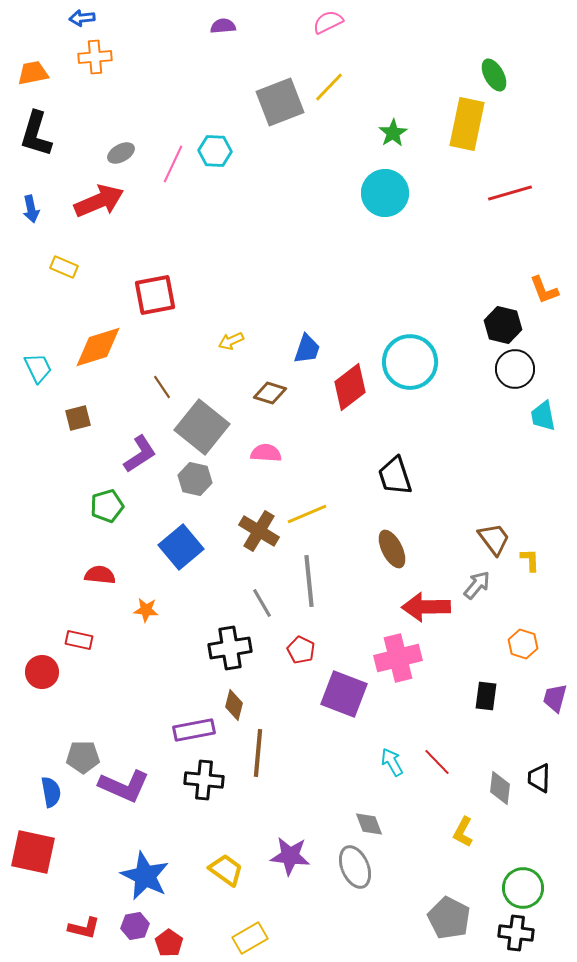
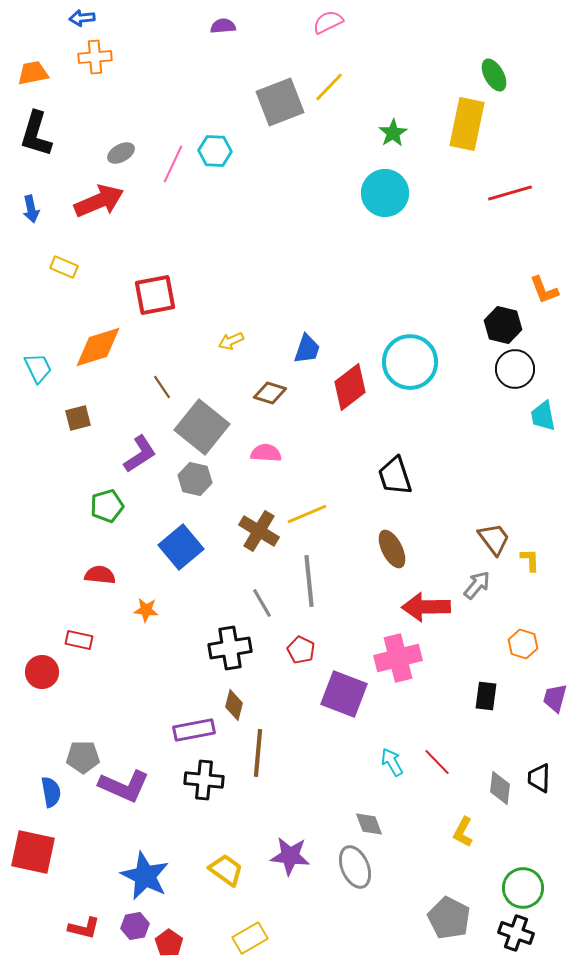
black cross at (516, 933): rotated 12 degrees clockwise
